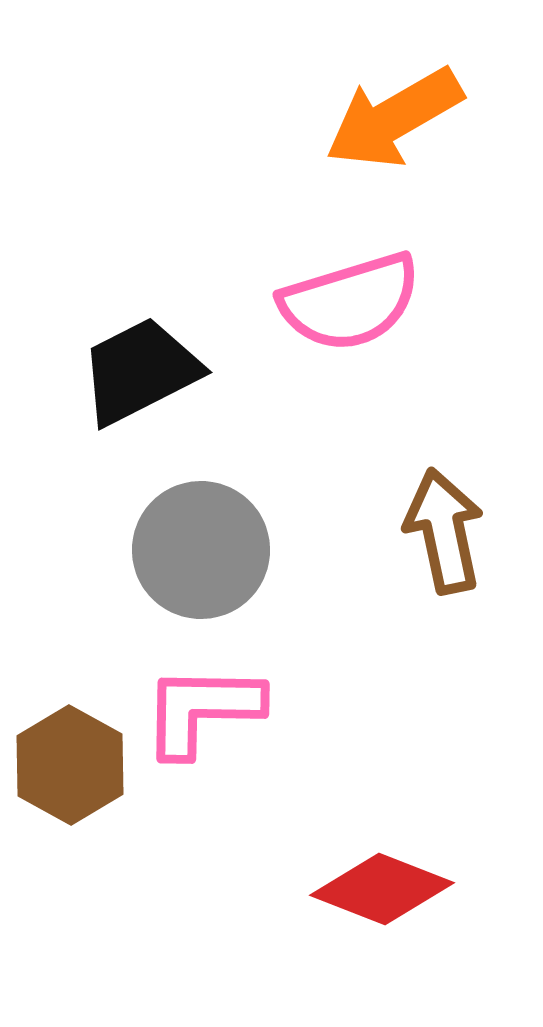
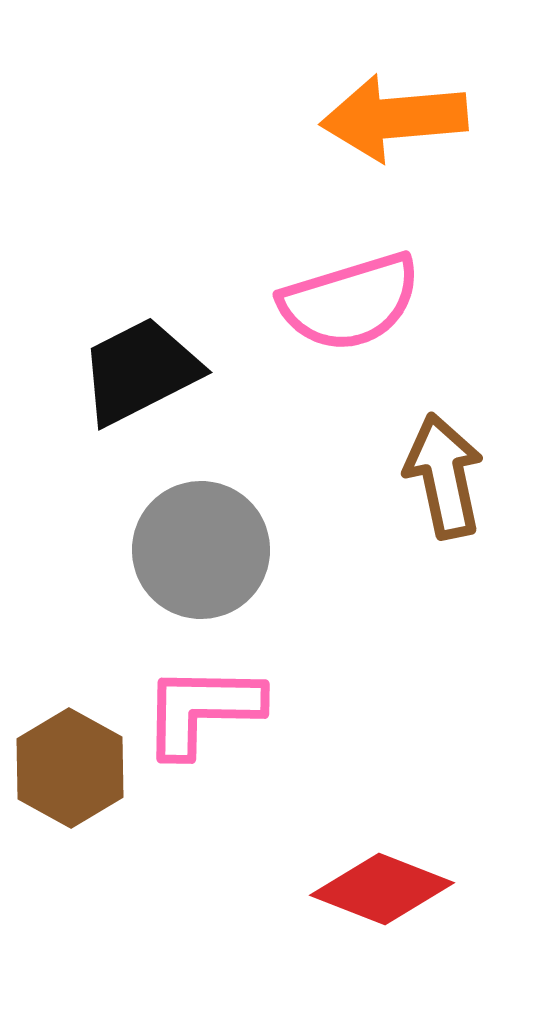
orange arrow: rotated 25 degrees clockwise
brown arrow: moved 55 px up
brown hexagon: moved 3 px down
